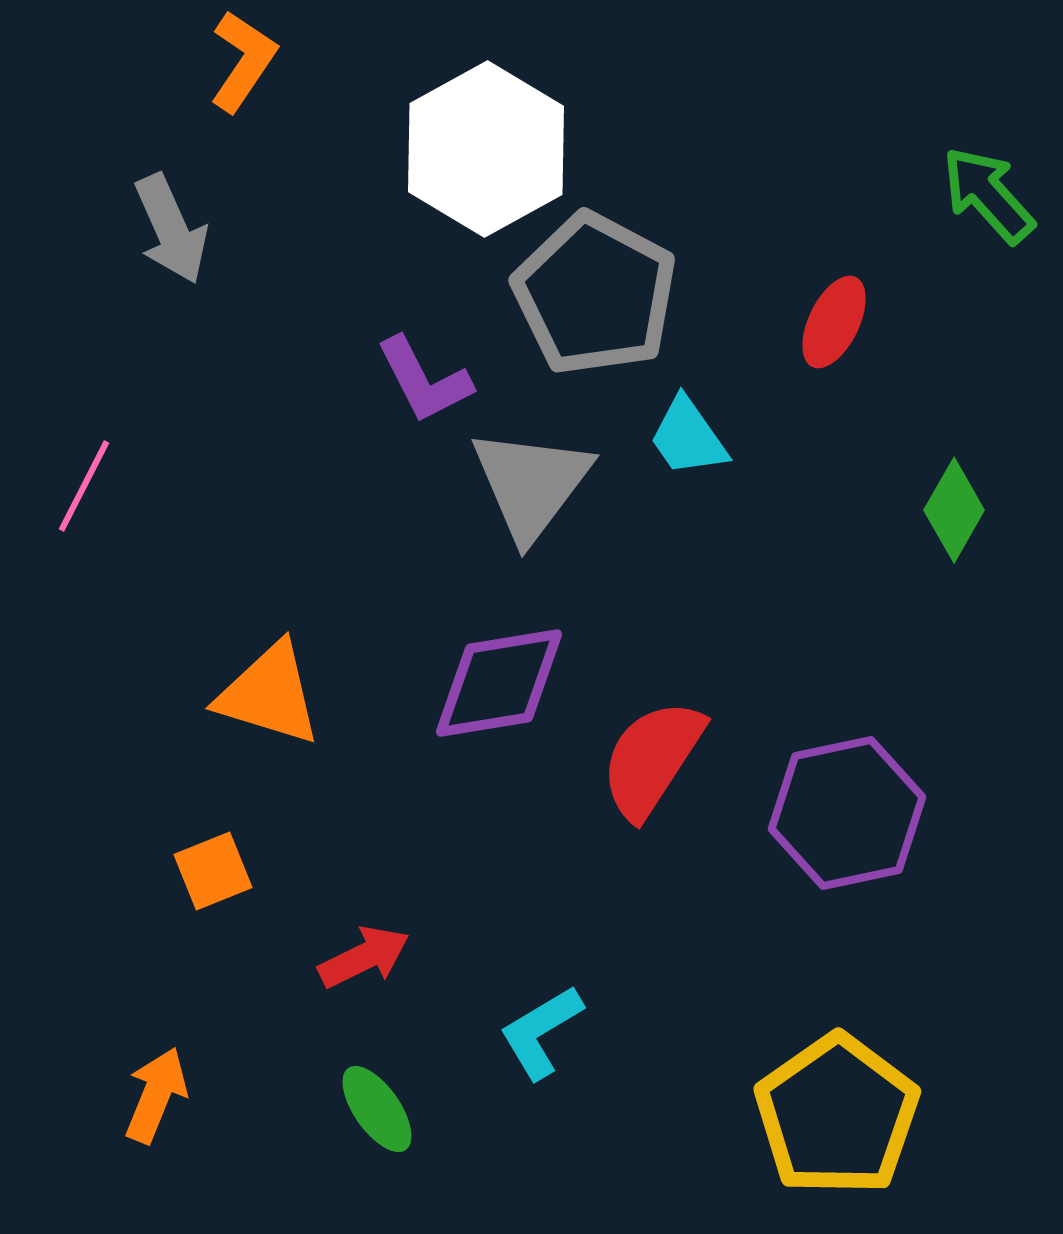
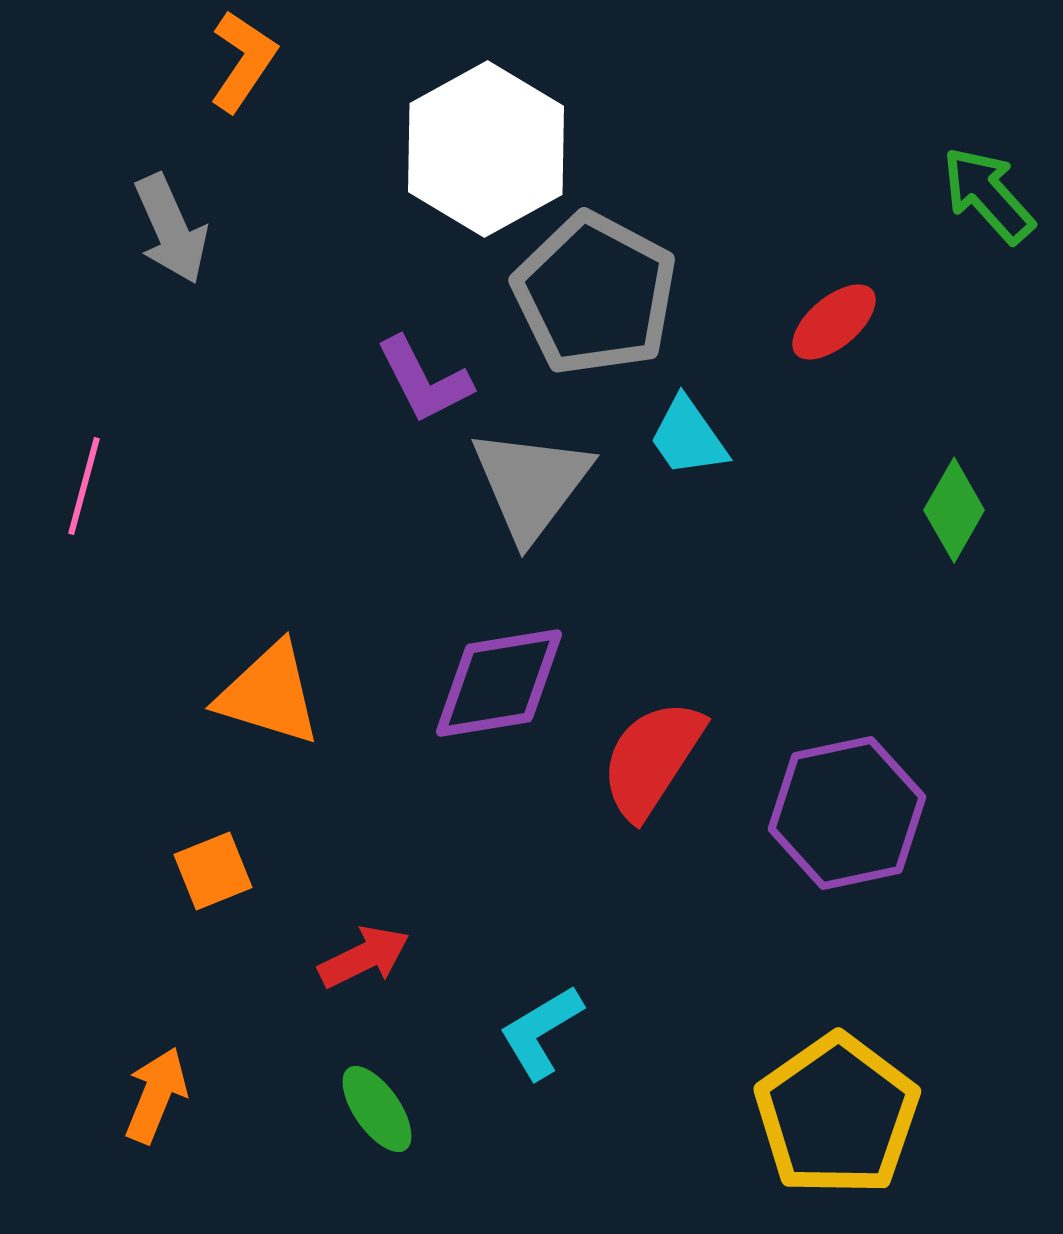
red ellipse: rotated 24 degrees clockwise
pink line: rotated 12 degrees counterclockwise
